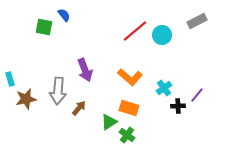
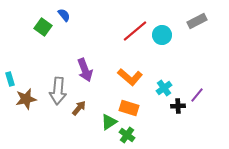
green square: moved 1 px left; rotated 24 degrees clockwise
